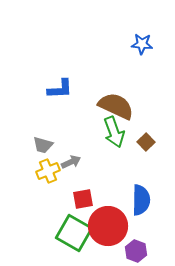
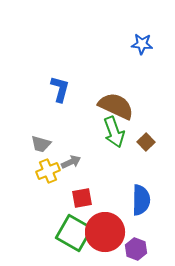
blue L-shape: rotated 72 degrees counterclockwise
gray trapezoid: moved 2 px left, 1 px up
red square: moved 1 px left, 1 px up
red circle: moved 3 px left, 6 px down
purple hexagon: moved 2 px up
